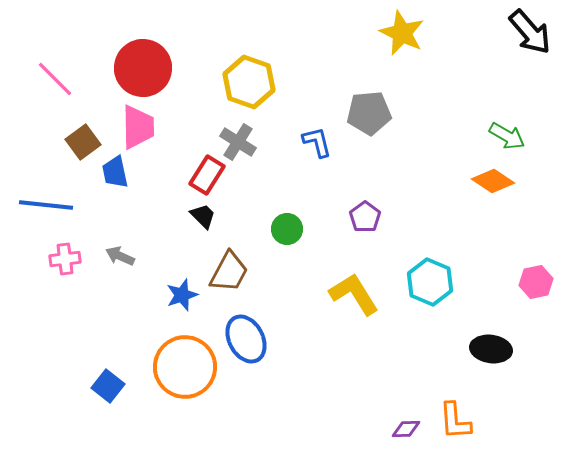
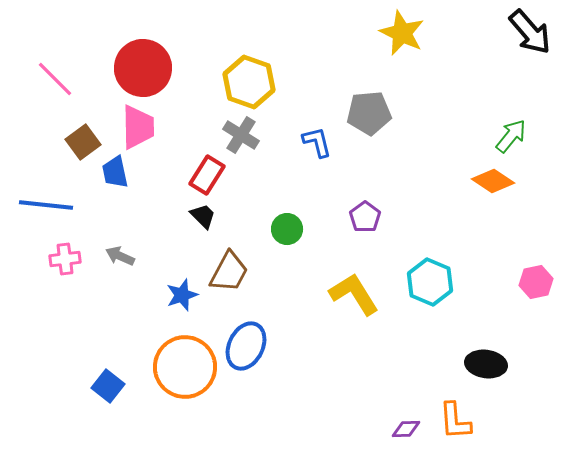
green arrow: moved 4 px right; rotated 81 degrees counterclockwise
gray cross: moved 3 px right, 7 px up
blue ellipse: moved 7 px down; rotated 54 degrees clockwise
black ellipse: moved 5 px left, 15 px down
